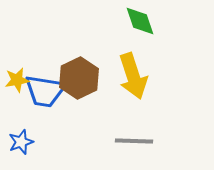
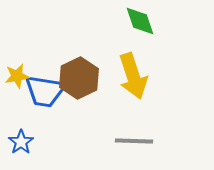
yellow star: moved 4 px up
blue star: rotated 15 degrees counterclockwise
